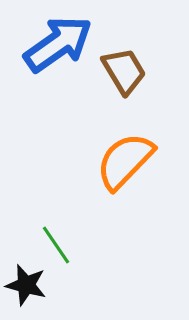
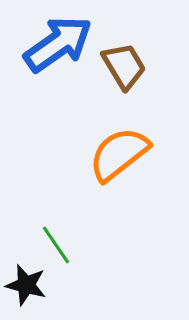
brown trapezoid: moved 5 px up
orange semicircle: moved 6 px left, 7 px up; rotated 8 degrees clockwise
